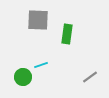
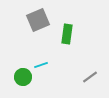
gray square: rotated 25 degrees counterclockwise
